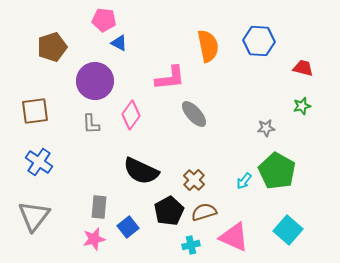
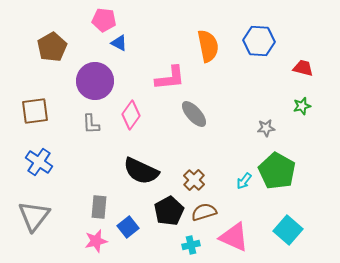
brown pentagon: rotated 12 degrees counterclockwise
pink star: moved 2 px right, 2 px down
